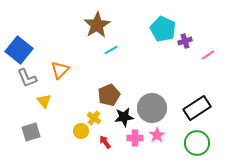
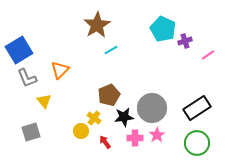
blue square: rotated 20 degrees clockwise
